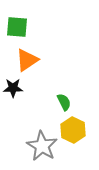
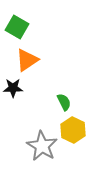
green square: rotated 25 degrees clockwise
